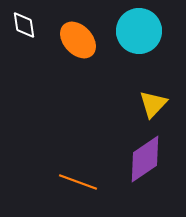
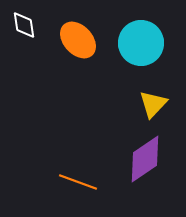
cyan circle: moved 2 px right, 12 px down
